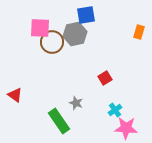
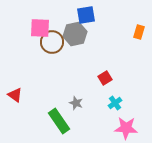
cyan cross: moved 7 px up
